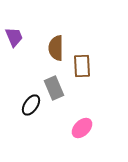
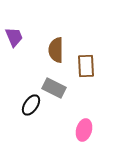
brown semicircle: moved 2 px down
brown rectangle: moved 4 px right
gray rectangle: rotated 40 degrees counterclockwise
pink ellipse: moved 2 px right, 2 px down; rotated 30 degrees counterclockwise
